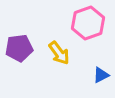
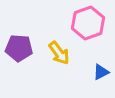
purple pentagon: rotated 12 degrees clockwise
blue triangle: moved 3 px up
